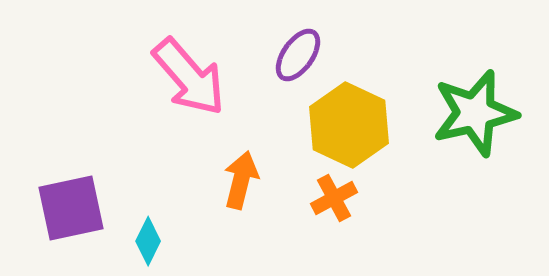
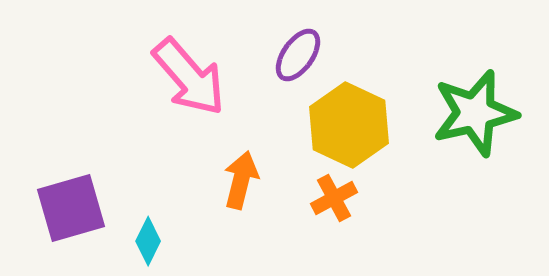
purple square: rotated 4 degrees counterclockwise
